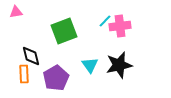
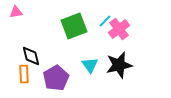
pink cross: moved 1 px left, 3 px down; rotated 30 degrees counterclockwise
green square: moved 10 px right, 5 px up
